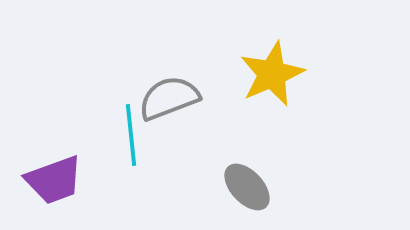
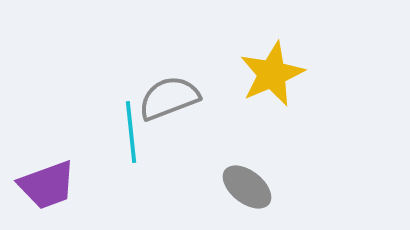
cyan line: moved 3 px up
purple trapezoid: moved 7 px left, 5 px down
gray ellipse: rotated 9 degrees counterclockwise
